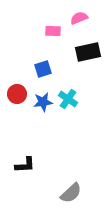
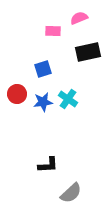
black L-shape: moved 23 px right
